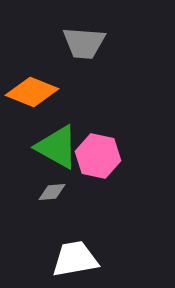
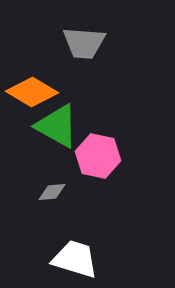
orange diamond: rotated 9 degrees clockwise
green triangle: moved 21 px up
white trapezoid: rotated 27 degrees clockwise
